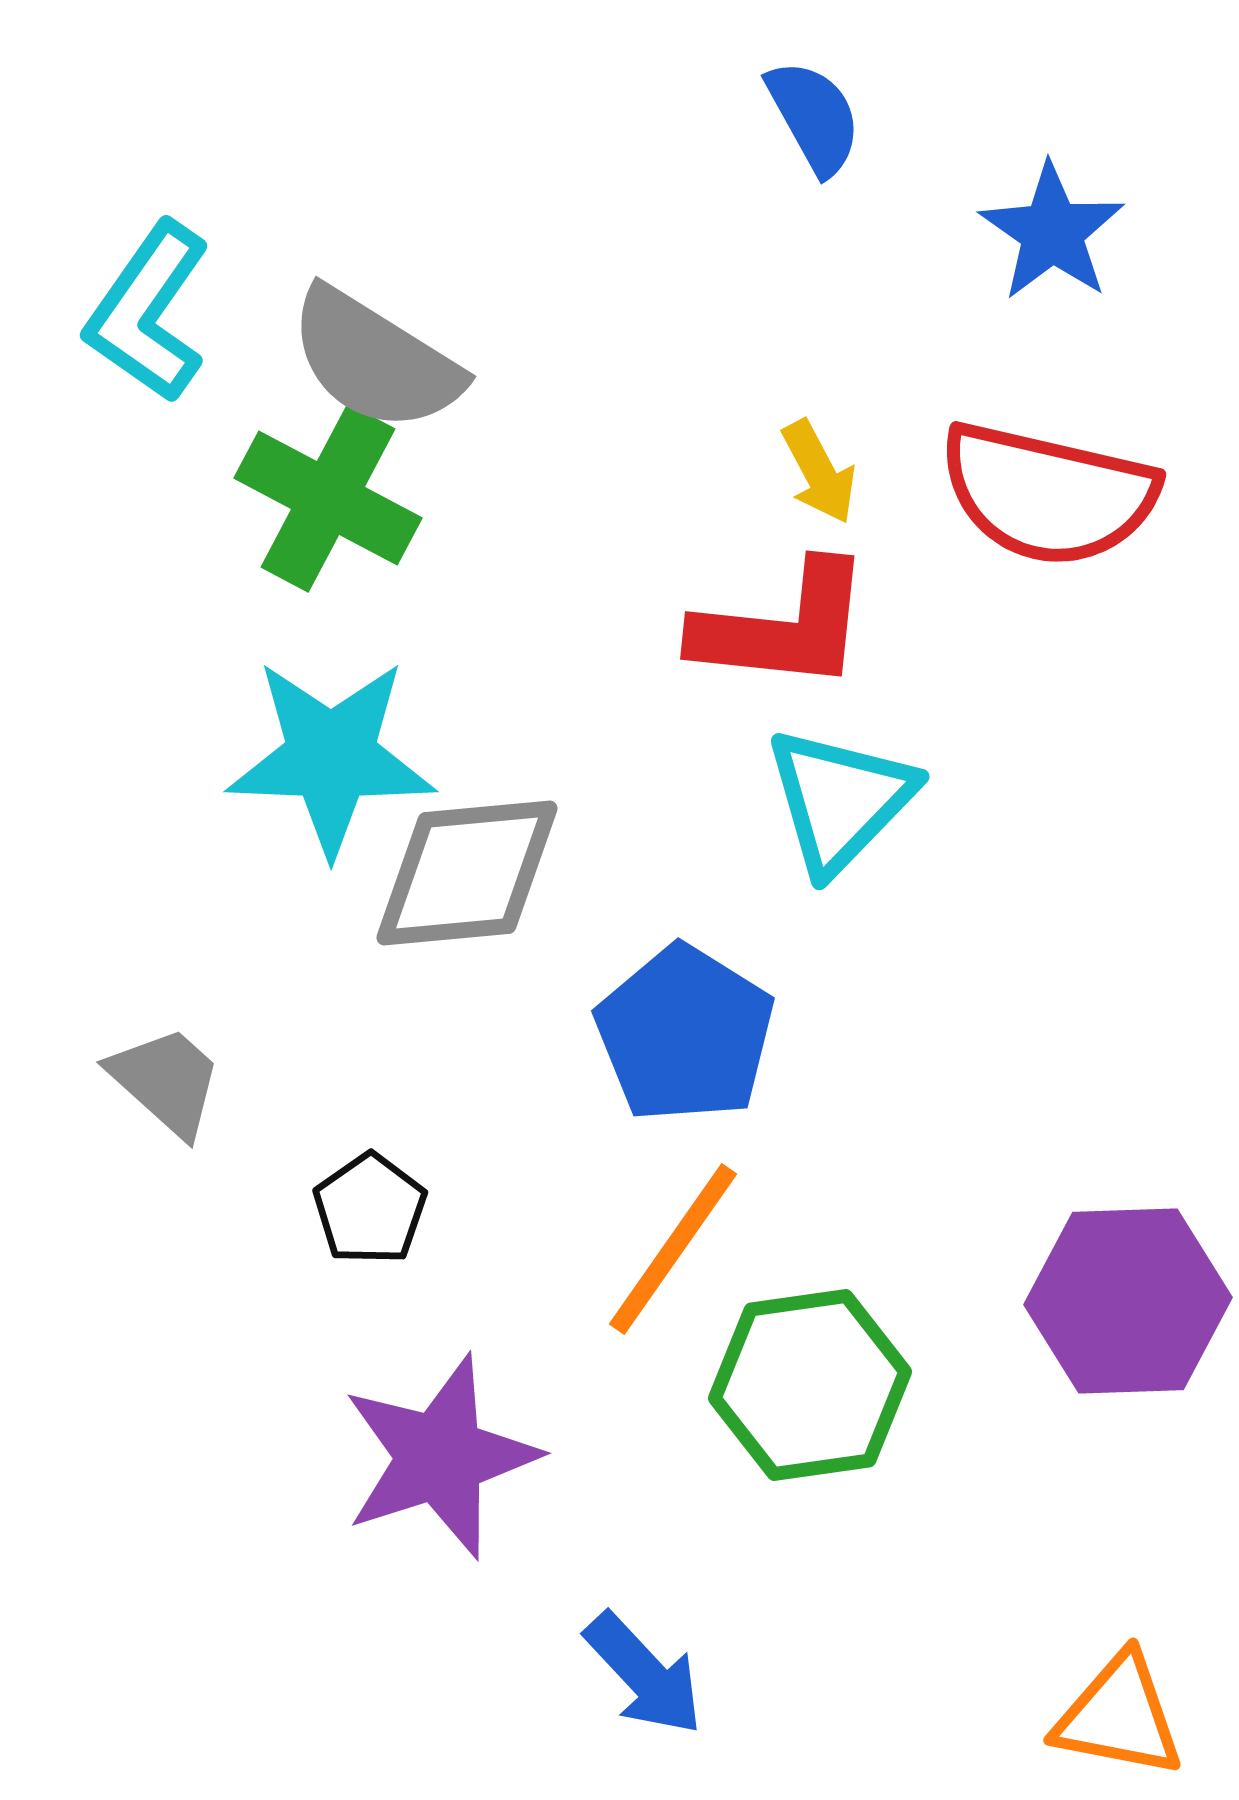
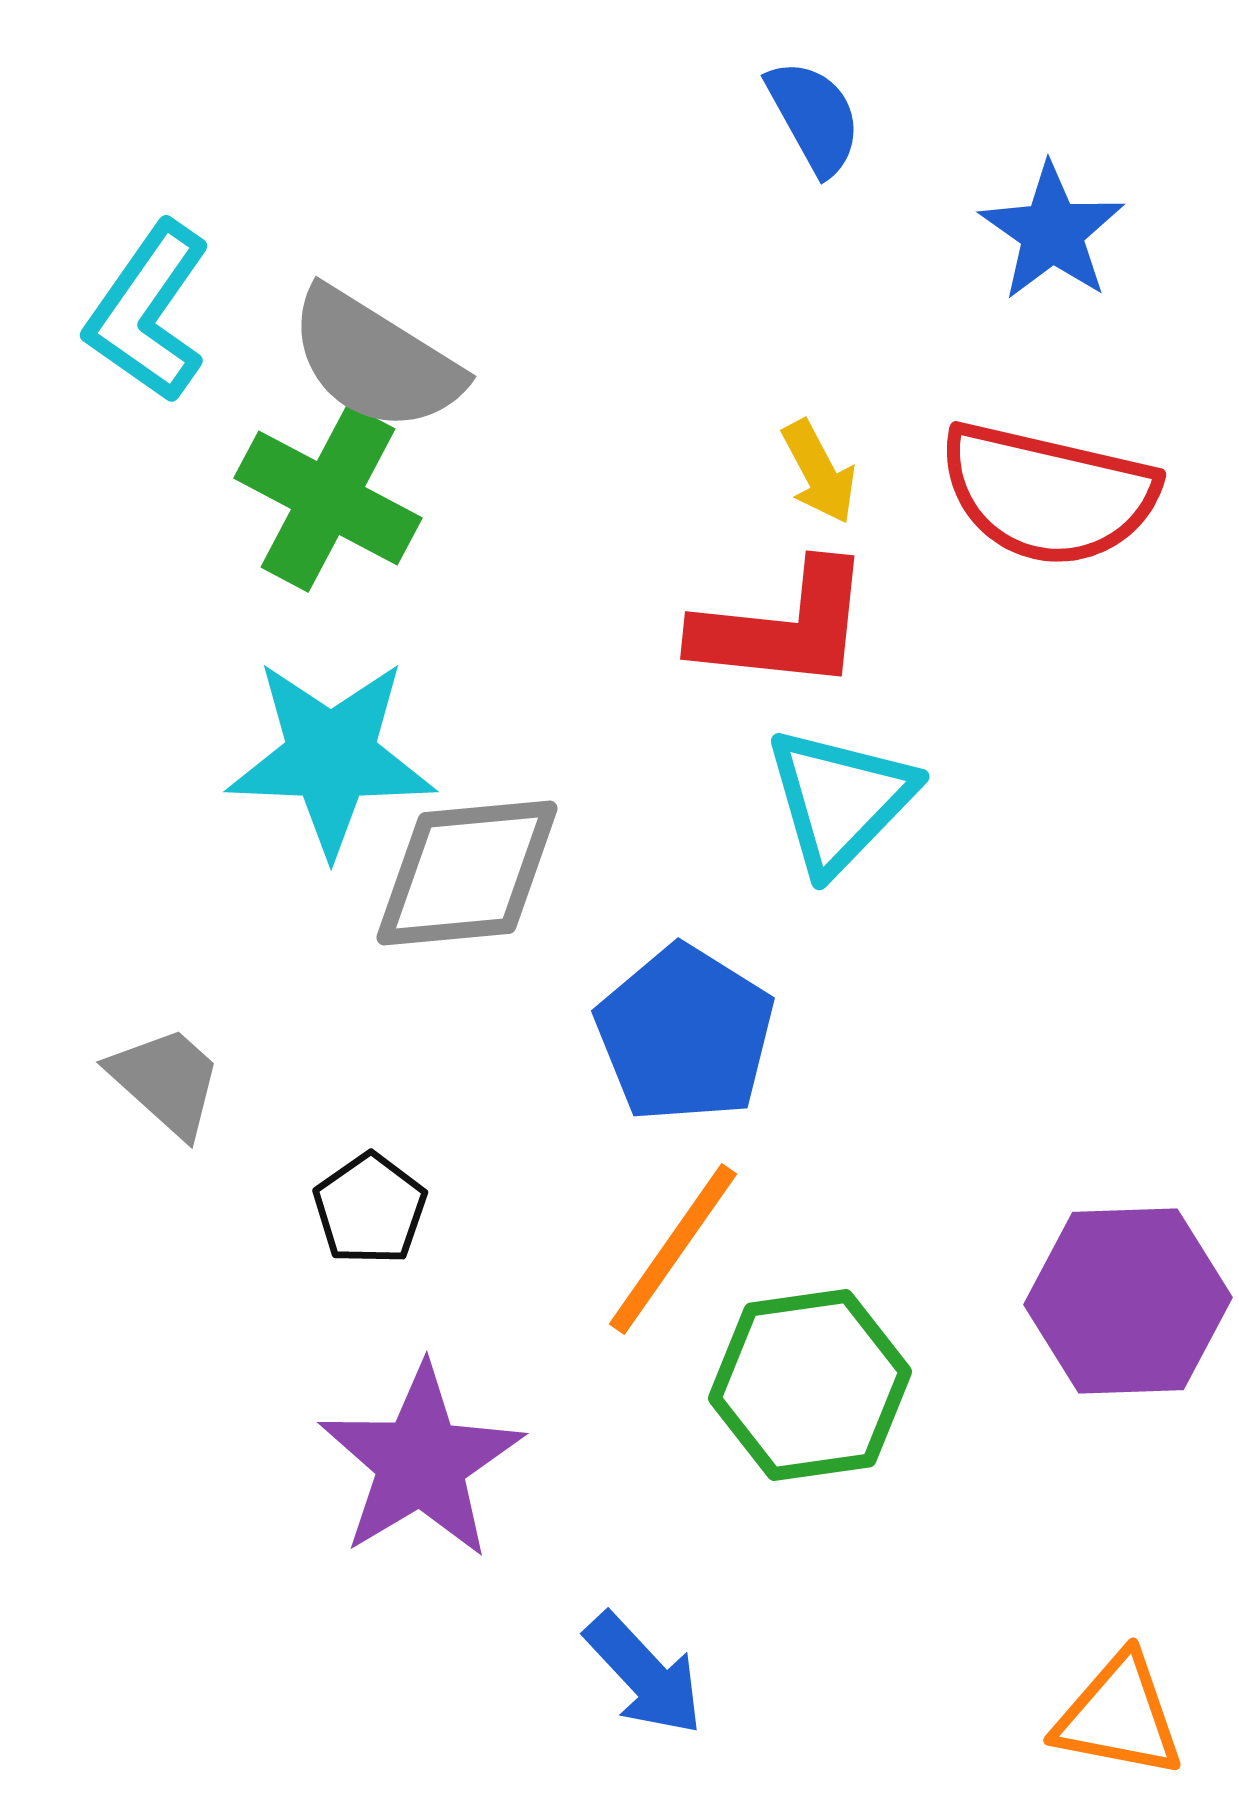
purple star: moved 19 px left, 5 px down; rotated 13 degrees counterclockwise
